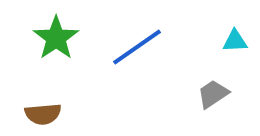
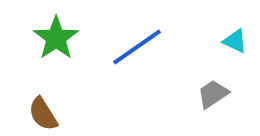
cyan triangle: rotated 28 degrees clockwise
brown semicircle: rotated 63 degrees clockwise
